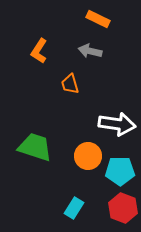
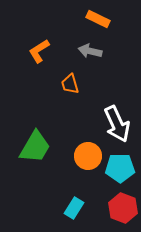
orange L-shape: rotated 25 degrees clockwise
white arrow: rotated 57 degrees clockwise
green trapezoid: rotated 102 degrees clockwise
cyan pentagon: moved 3 px up
